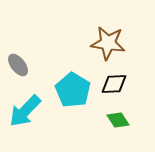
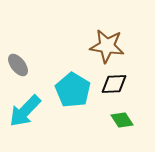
brown star: moved 1 px left, 3 px down
green diamond: moved 4 px right
